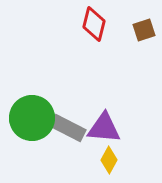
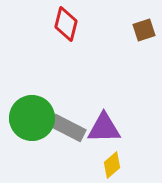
red diamond: moved 28 px left
purple triangle: rotated 6 degrees counterclockwise
yellow diamond: moved 3 px right, 5 px down; rotated 20 degrees clockwise
